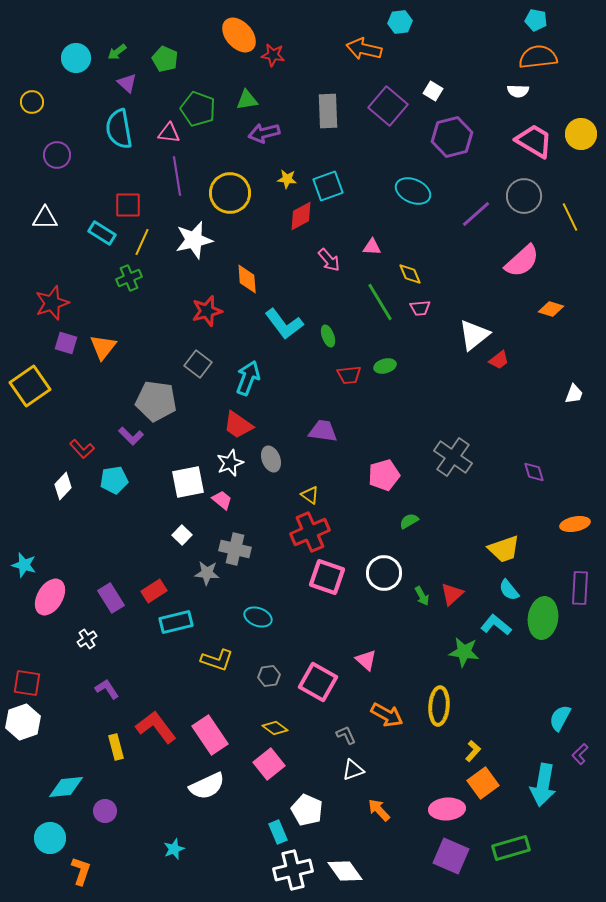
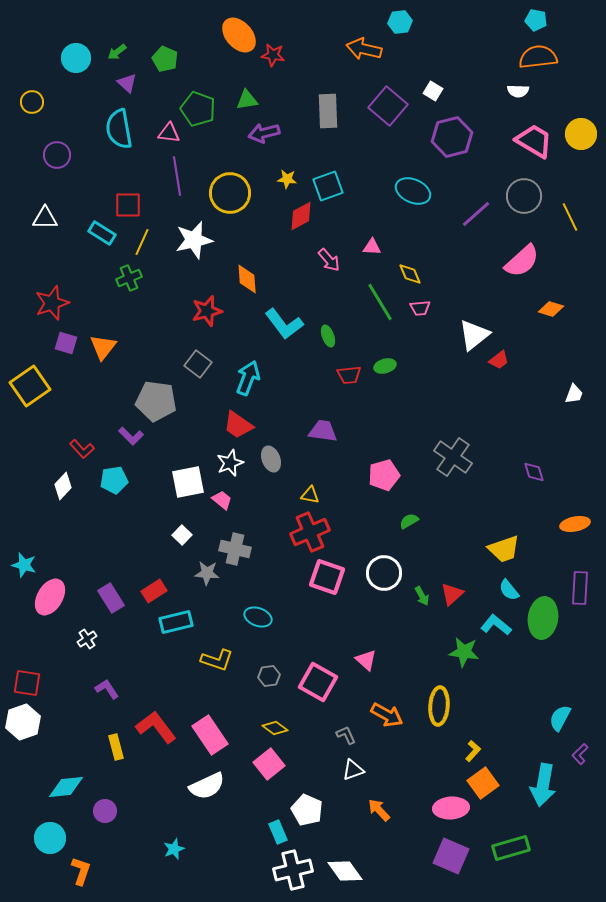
yellow triangle at (310, 495): rotated 24 degrees counterclockwise
pink ellipse at (447, 809): moved 4 px right, 1 px up
